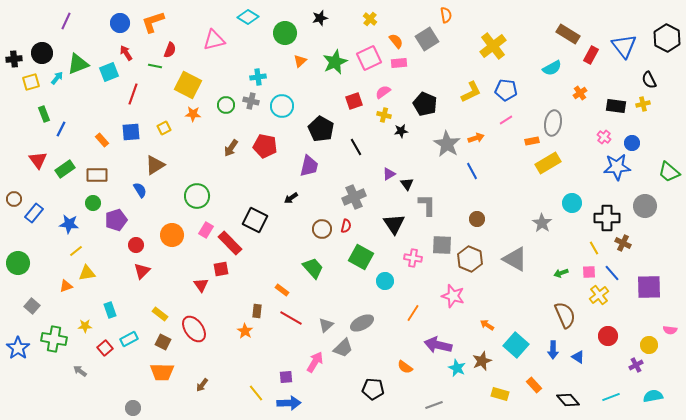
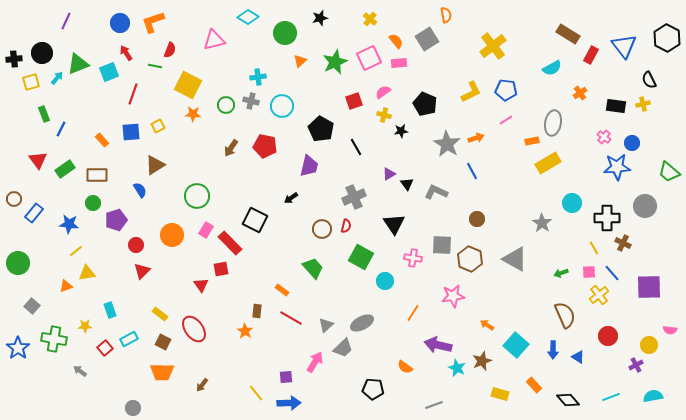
yellow square at (164, 128): moved 6 px left, 2 px up
gray L-shape at (427, 205): moved 9 px right, 13 px up; rotated 65 degrees counterclockwise
pink star at (453, 296): rotated 25 degrees counterclockwise
